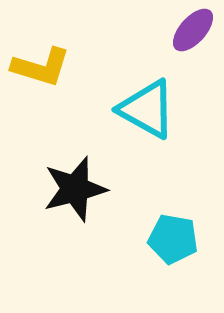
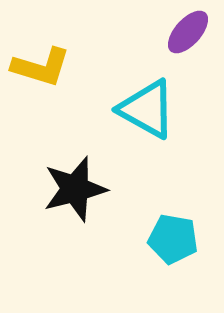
purple ellipse: moved 5 px left, 2 px down
